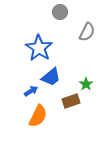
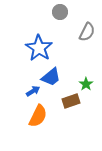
blue arrow: moved 2 px right
